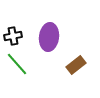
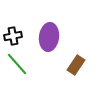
brown rectangle: rotated 18 degrees counterclockwise
